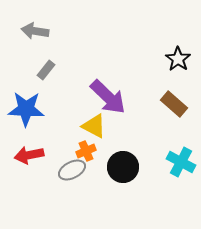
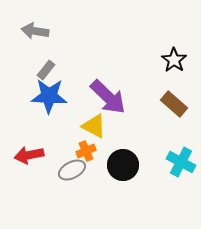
black star: moved 4 px left, 1 px down
blue star: moved 23 px right, 13 px up
black circle: moved 2 px up
